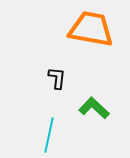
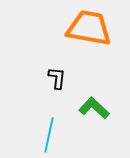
orange trapezoid: moved 2 px left, 1 px up
